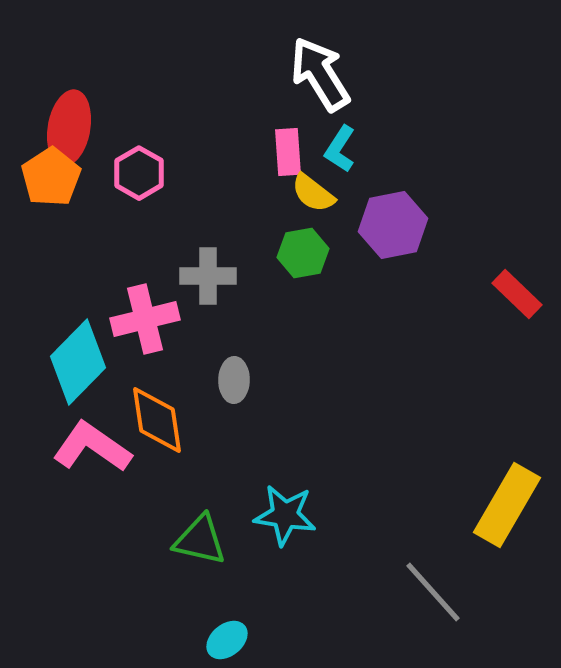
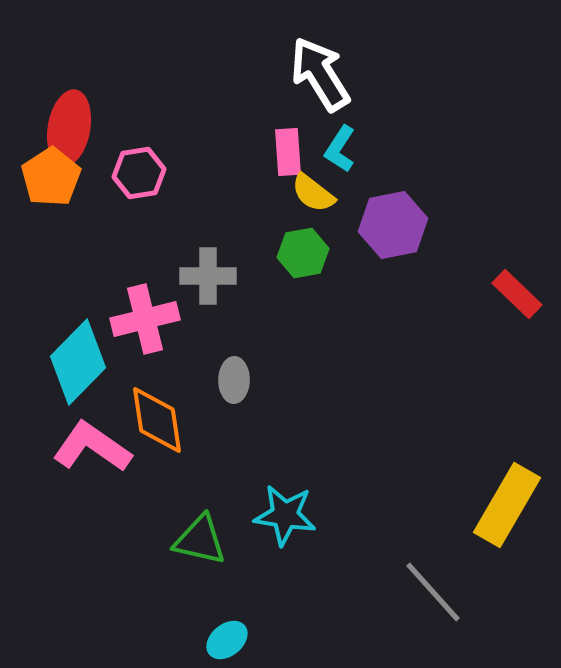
pink hexagon: rotated 21 degrees clockwise
